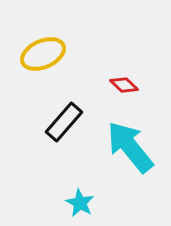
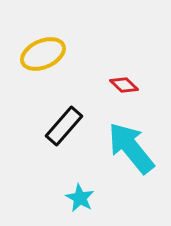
black rectangle: moved 4 px down
cyan arrow: moved 1 px right, 1 px down
cyan star: moved 5 px up
